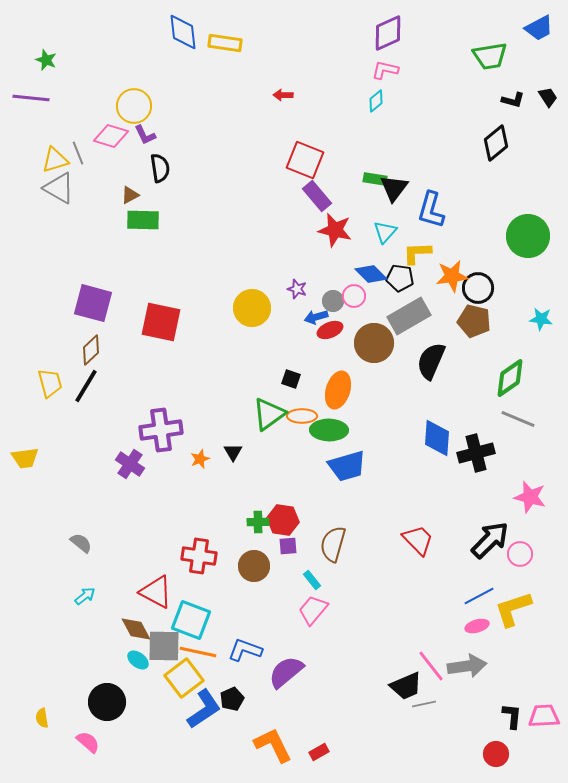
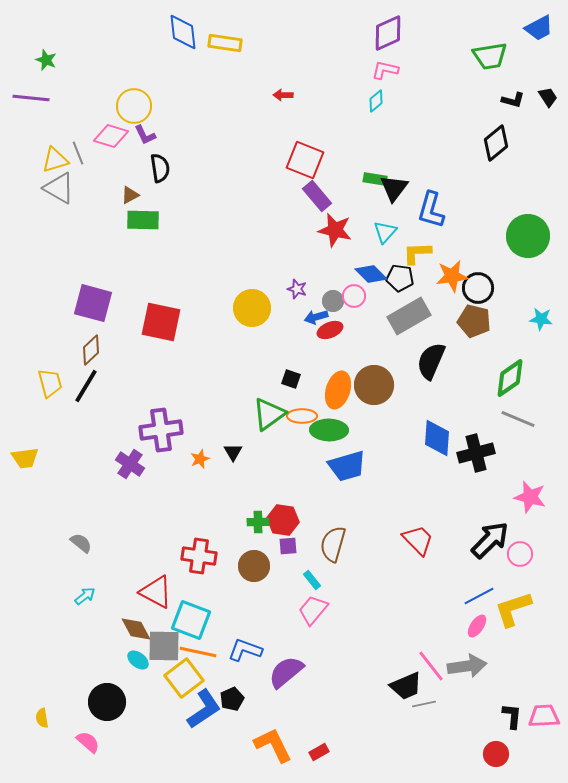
brown circle at (374, 343): moved 42 px down
pink ellipse at (477, 626): rotated 40 degrees counterclockwise
